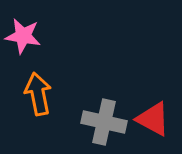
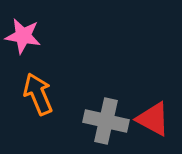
orange arrow: rotated 12 degrees counterclockwise
gray cross: moved 2 px right, 1 px up
